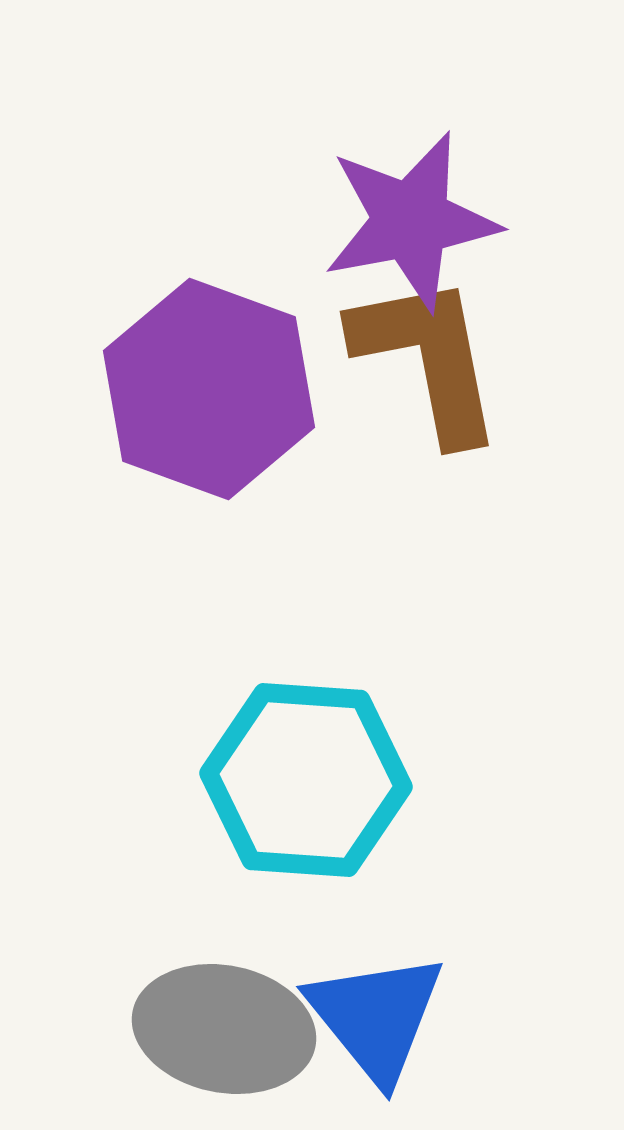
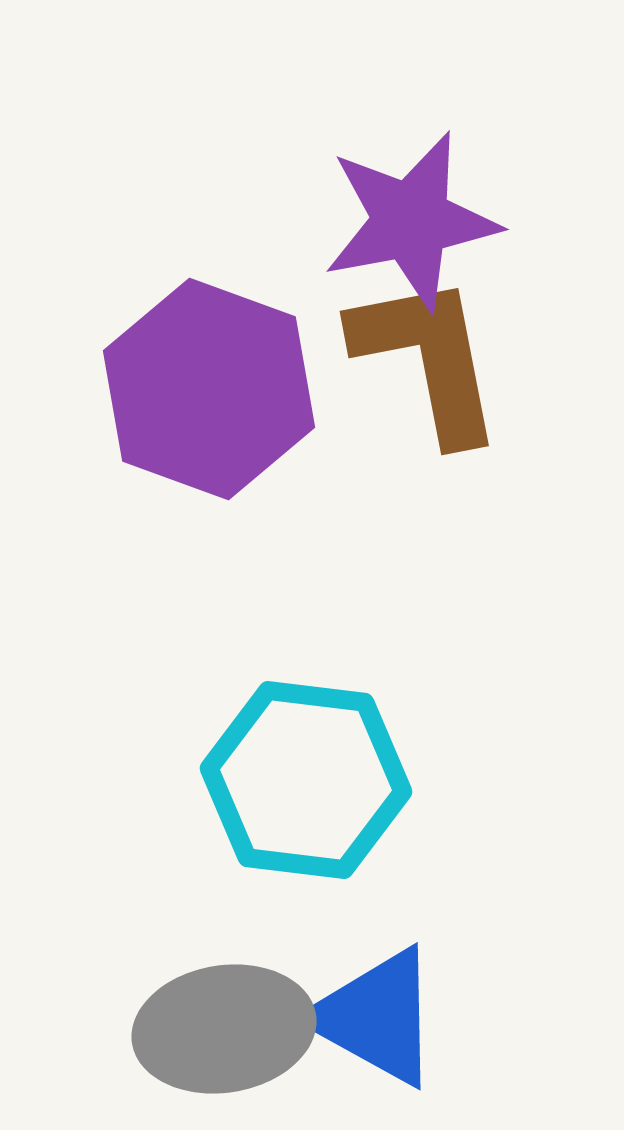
cyan hexagon: rotated 3 degrees clockwise
blue triangle: rotated 22 degrees counterclockwise
gray ellipse: rotated 20 degrees counterclockwise
